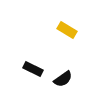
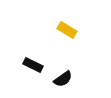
black rectangle: moved 4 px up
